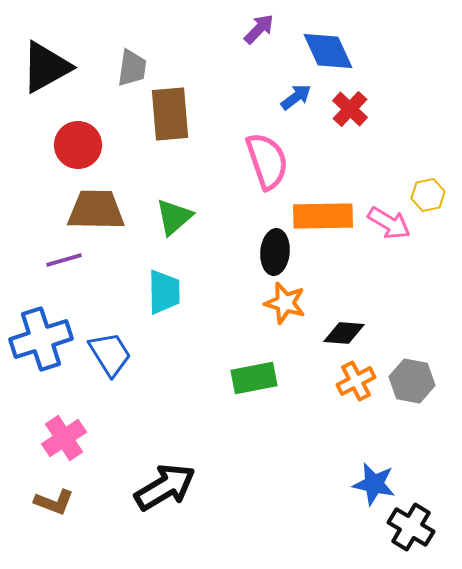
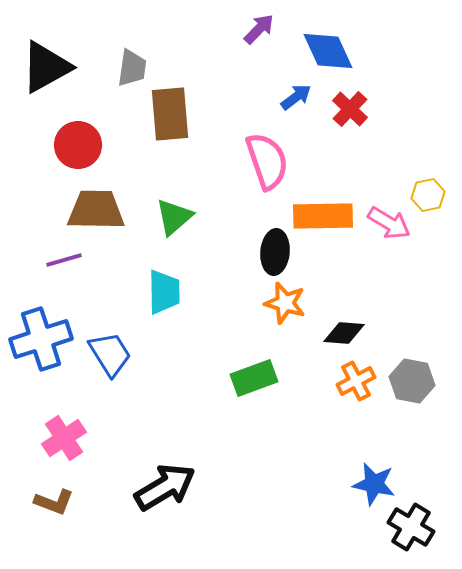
green rectangle: rotated 9 degrees counterclockwise
